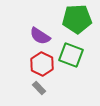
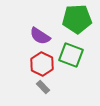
gray rectangle: moved 4 px right, 1 px up
